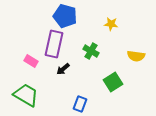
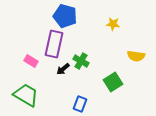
yellow star: moved 2 px right
green cross: moved 10 px left, 10 px down
